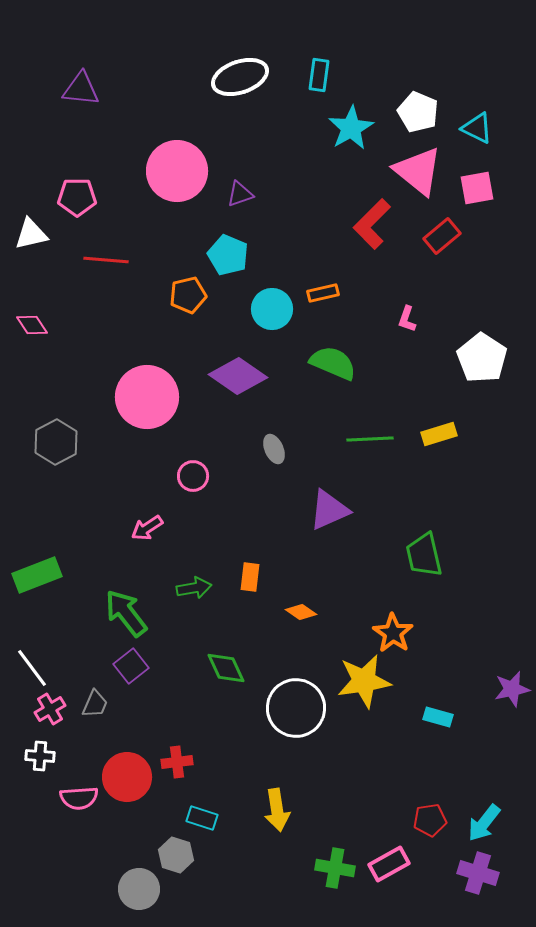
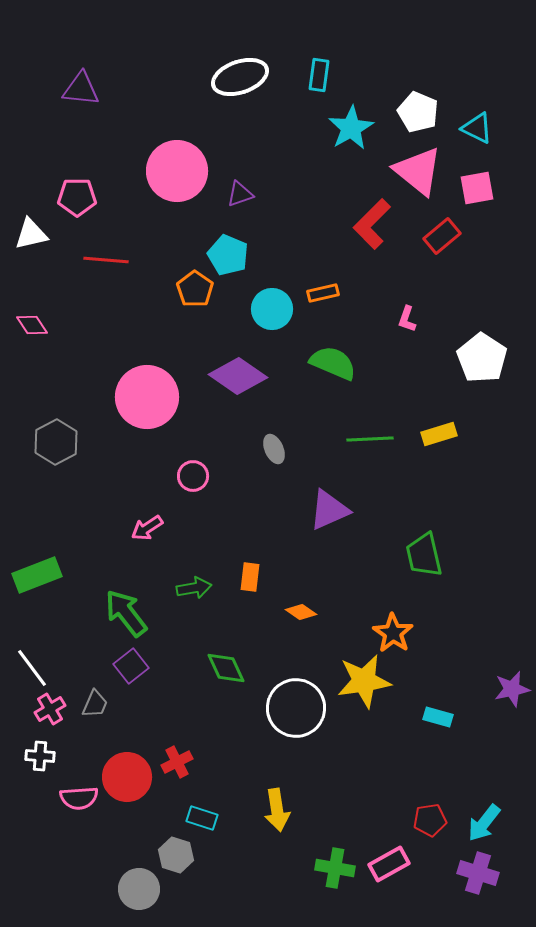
orange pentagon at (188, 295): moved 7 px right, 6 px up; rotated 24 degrees counterclockwise
red cross at (177, 762): rotated 20 degrees counterclockwise
